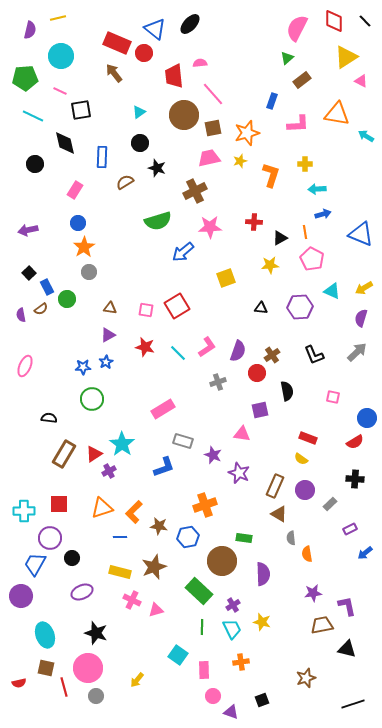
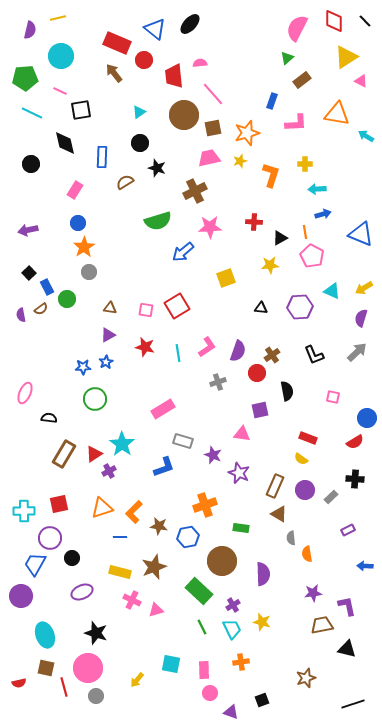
red circle at (144, 53): moved 7 px down
cyan line at (33, 116): moved 1 px left, 3 px up
pink L-shape at (298, 124): moved 2 px left, 1 px up
black circle at (35, 164): moved 4 px left
pink pentagon at (312, 259): moved 3 px up
cyan line at (178, 353): rotated 36 degrees clockwise
pink ellipse at (25, 366): moved 27 px down
green circle at (92, 399): moved 3 px right
red square at (59, 504): rotated 12 degrees counterclockwise
gray rectangle at (330, 504): moved 1 px right, 7 px up
purple rectangle at (350, 529): moved 2 px left, 1 px down
green rectangle at (244, 538): moved 3 px left, 10 px up
blue arrow at (365, 553): moved 13 px down; rotated 42 degrees clockwise
green line at (202, 627): rotated 28 degrees counterclockwise
cyan square at (178, 655): moved 7 px left, 9 px down; rotated 24 degrees counterclockwise
pink circle at (213, 696): moved 3 px left, 3 px up
